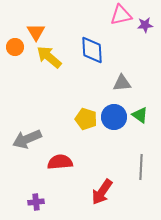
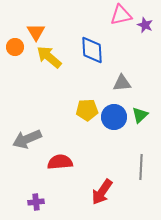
purple star: rotated 28 degrees clockwise
green triangle: rotated 42 degrees clockwise
yellow pentagon: moved 1 px right, 9 px up; rotated 20 degrees counterclockwise
